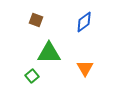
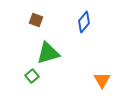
blue diamond: rotated 15 degrees counterclockwise
green triangle: moved 1 px left; rotated 15 degrees counterclockwise
orange triangle: moved 17 px right, 12 px down
